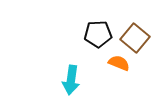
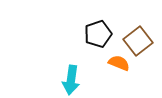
black pentagon: rotated 16 degrees counterclockwise
brown square: moved 3 px right, 3 px down; rotated 12 degrees clockwise
